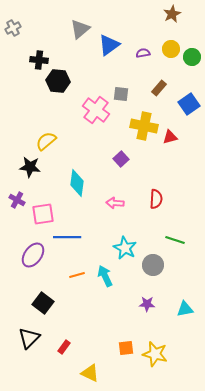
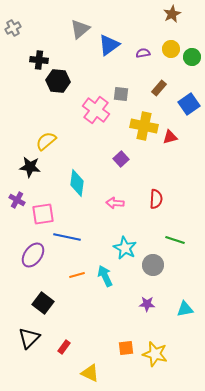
blue line: rotated 12 degrees clockwise
